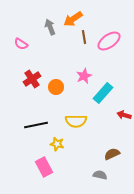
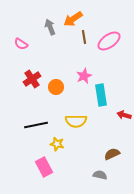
cyan rectangle: moved 2 px left, 2 px down; rotated 50 degrees counterclockwise
